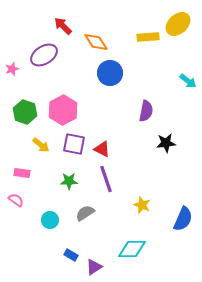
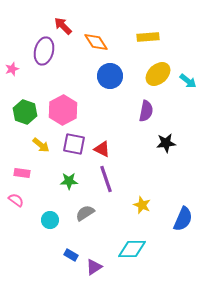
yellow ellipse: moved 20 px left, 50 px down
purple ellipse: moved 4 px up; rotated 44 degrees counterclockwise
blue circle: moved 3 px down
